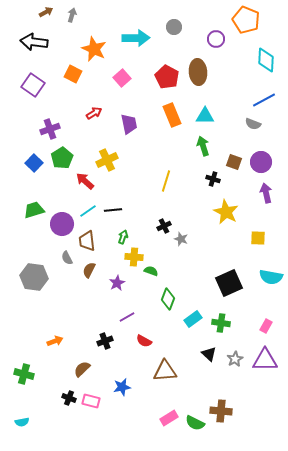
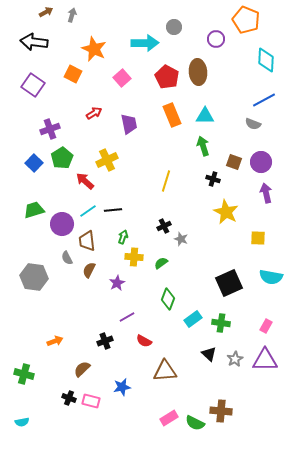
cyan arrow at (136, 38): moved 9 px right, 5 px down
green semicircle at (151, 271): moved 10 px right, 8 px up; rotated 56 degrees counterclockwise
